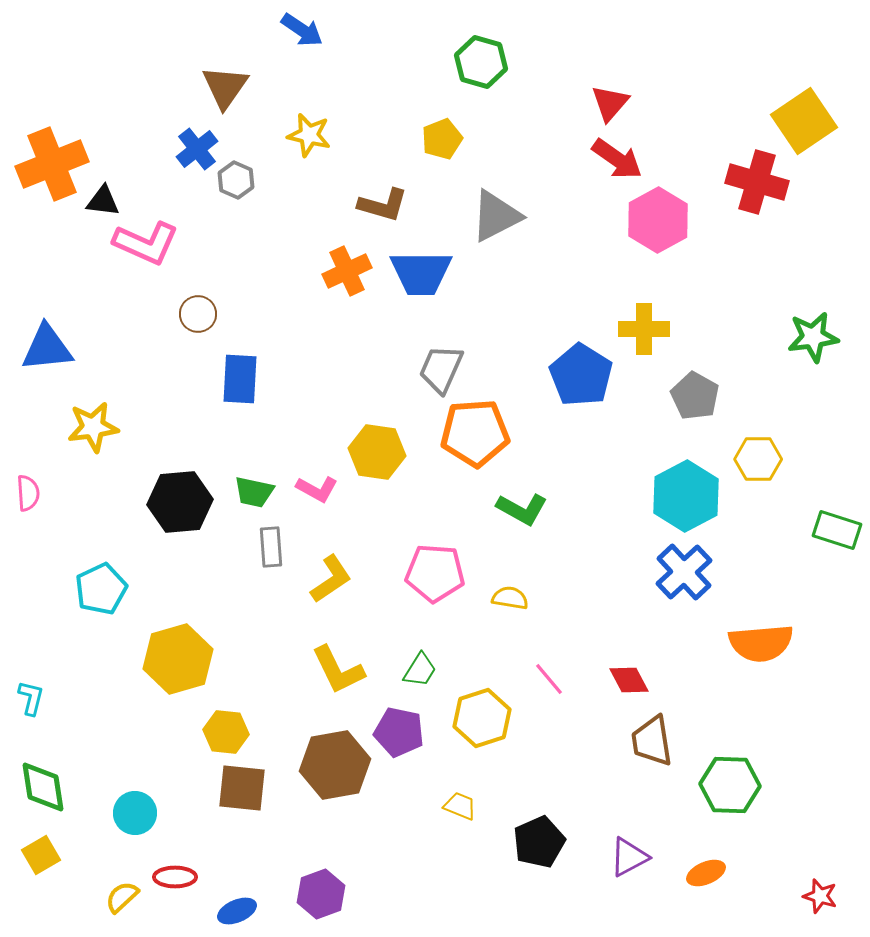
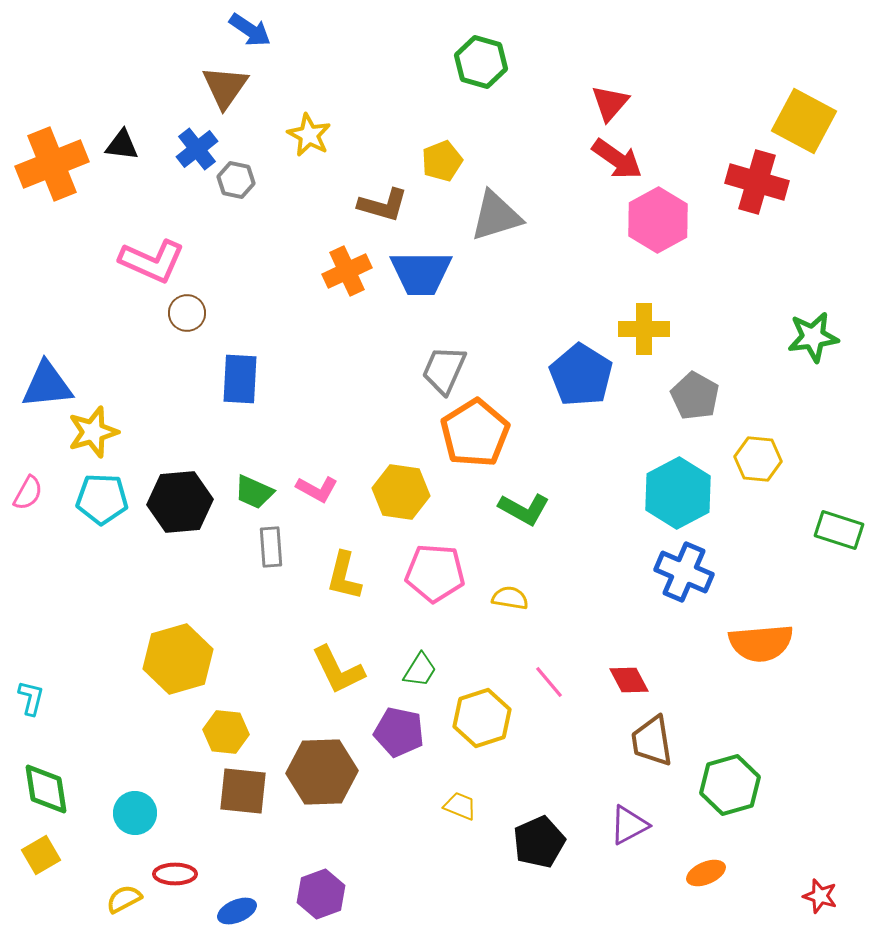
blue arrow at (302, 30): moved 52 px left
yellow square at (804, 121): rotated 28 degrees counterclockwise
yellow star at (309, 135): rotated 15 degrees clockwise
yellow pentagon at (442, 139): moved 22 px down
gray hexagon at (236, 180): rotated 12 degrees counterclockwise
black triangle at (103, 201): moved 19 px right, 56 px up
gray triangle at (496, 216): rotated 10 degrees clockwise
pink L-shape at (146, 243): moved 6 px right, 18 px down
brown circle at (198, 314): moved 11 px left, 1 px up
blue triangle at (47, 348): moved 37 px down
gray trapezoid at (441, 369): moved 3 px right, 1 px down
yellow star at (93, 427): moved 5 px down; rotated 9 degrees counterclockwise
orange pentagon at (475, 433): rotated 28 degrees counterclockwise
yellow hexagon at (377, 452): moved 24 px right, 40 px down
yellow hexagon at (758, 459): rotated 6 degrees clockwise
green trapezoid at (254, 492): rotated 12 degrees clockwise
pink semicircle at (28, 493): rotated 33 degrees clockwise
cyan hexagon at (686, 496): moved 8 px left, 3 px up
green L-shape at (522, 509): moved 2 px right
green rectangle at (837, 530): moved 2 px right
blue cross at (684, 572): rotated 24 degrees counterclockwise
yellow L-shape at (331, 579): moved 13 px right, 3 px up; rotated 138 degrees clockwise
cyan pentagon at (101, 589): moved 1 px right, 90 px up; rotated 27 degrees clockwise
pink line at (549, 679): moved 3 px down
brown hexagon at (335, 765): moved 13 px left, 7 px down; rotated 8 degrees clockwise
green hexagon at (730, 785): rotated 18 degrees counterclockwise
green diamond at (43, 787): moved 3 px right, 2 px down
brown square at (242, 788): moved 1 px right, 3 px down
purple triangle at (629, 857): moved 32 px up
red ellipse at (175, 877): moved 3 px up
yellow semicircle at (122, 897): moved 2 px right, 2 px down; rotated 15 degrees clockwise
